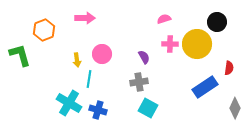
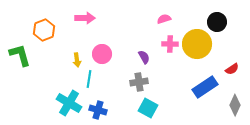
red semicircle: moved 3 px right, 1 px down; rotated 48 degrees clockwise
gray diamond: moved 3 px up
